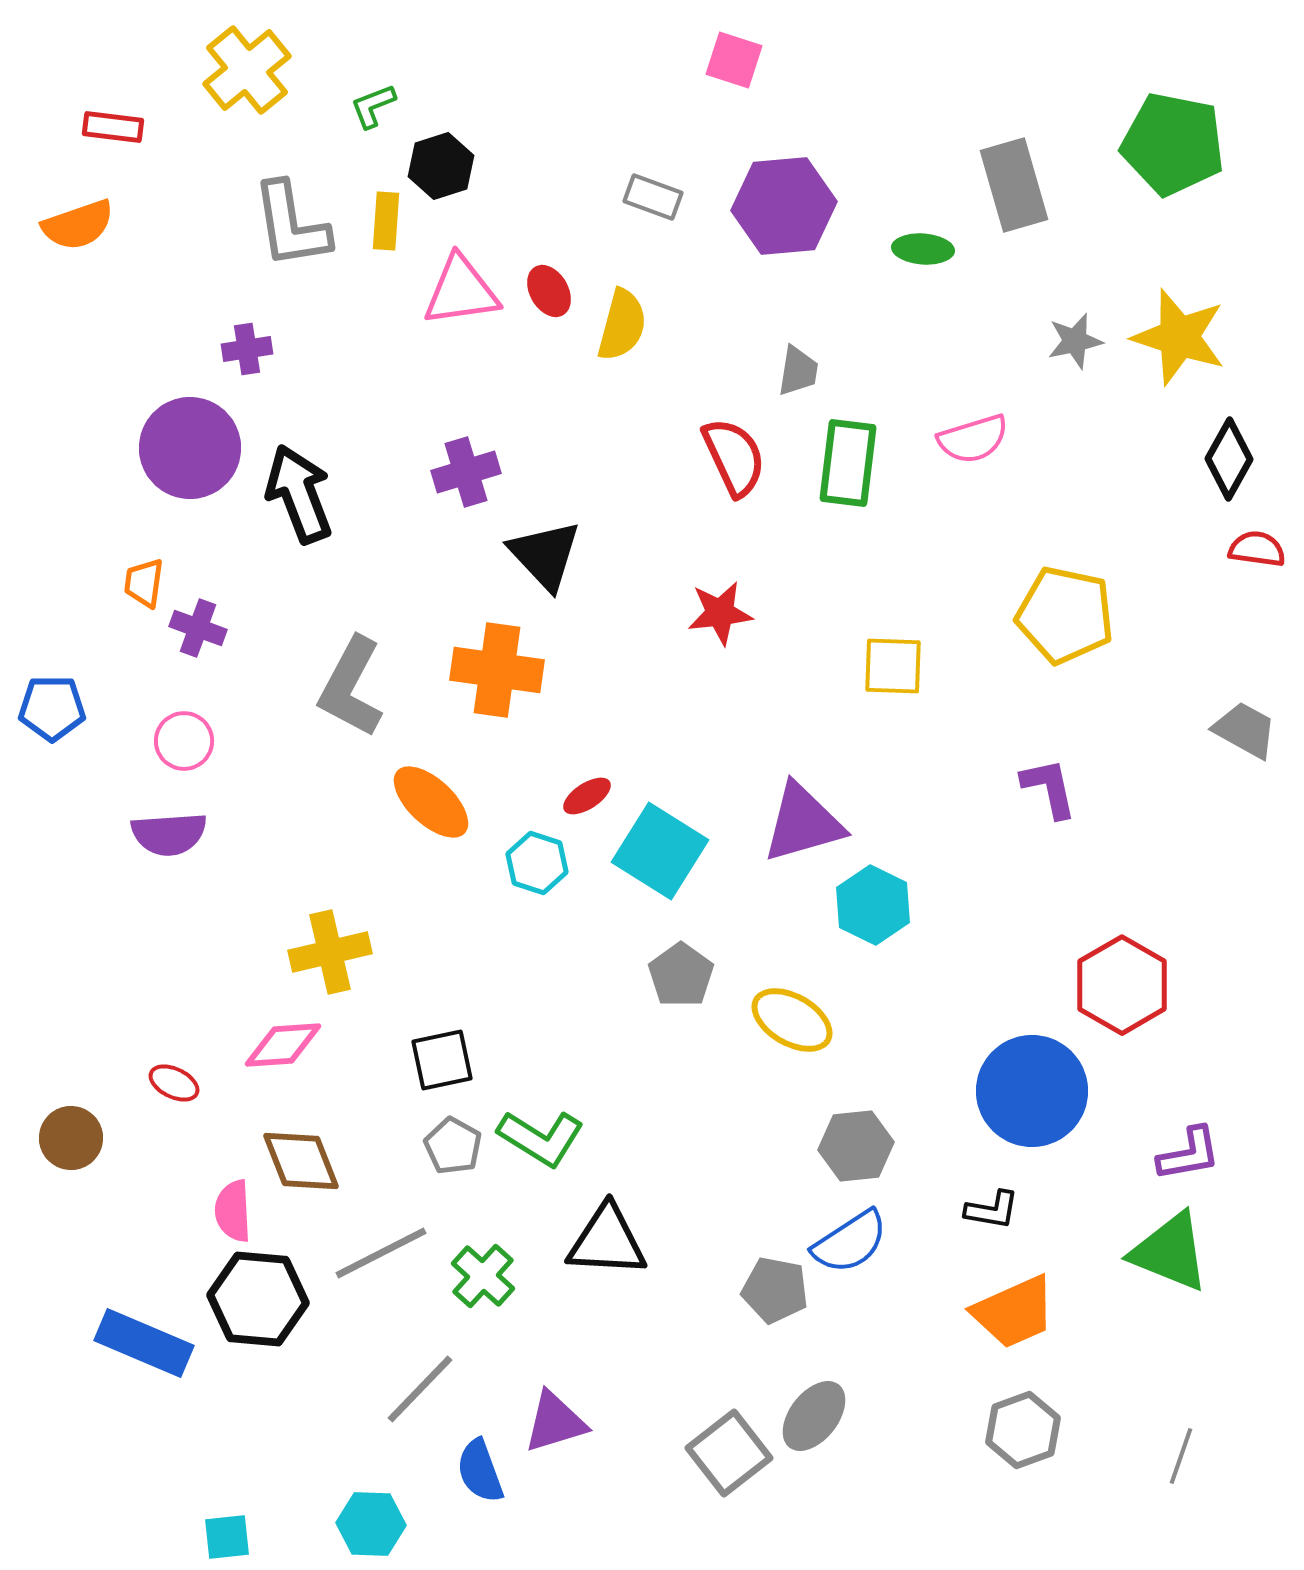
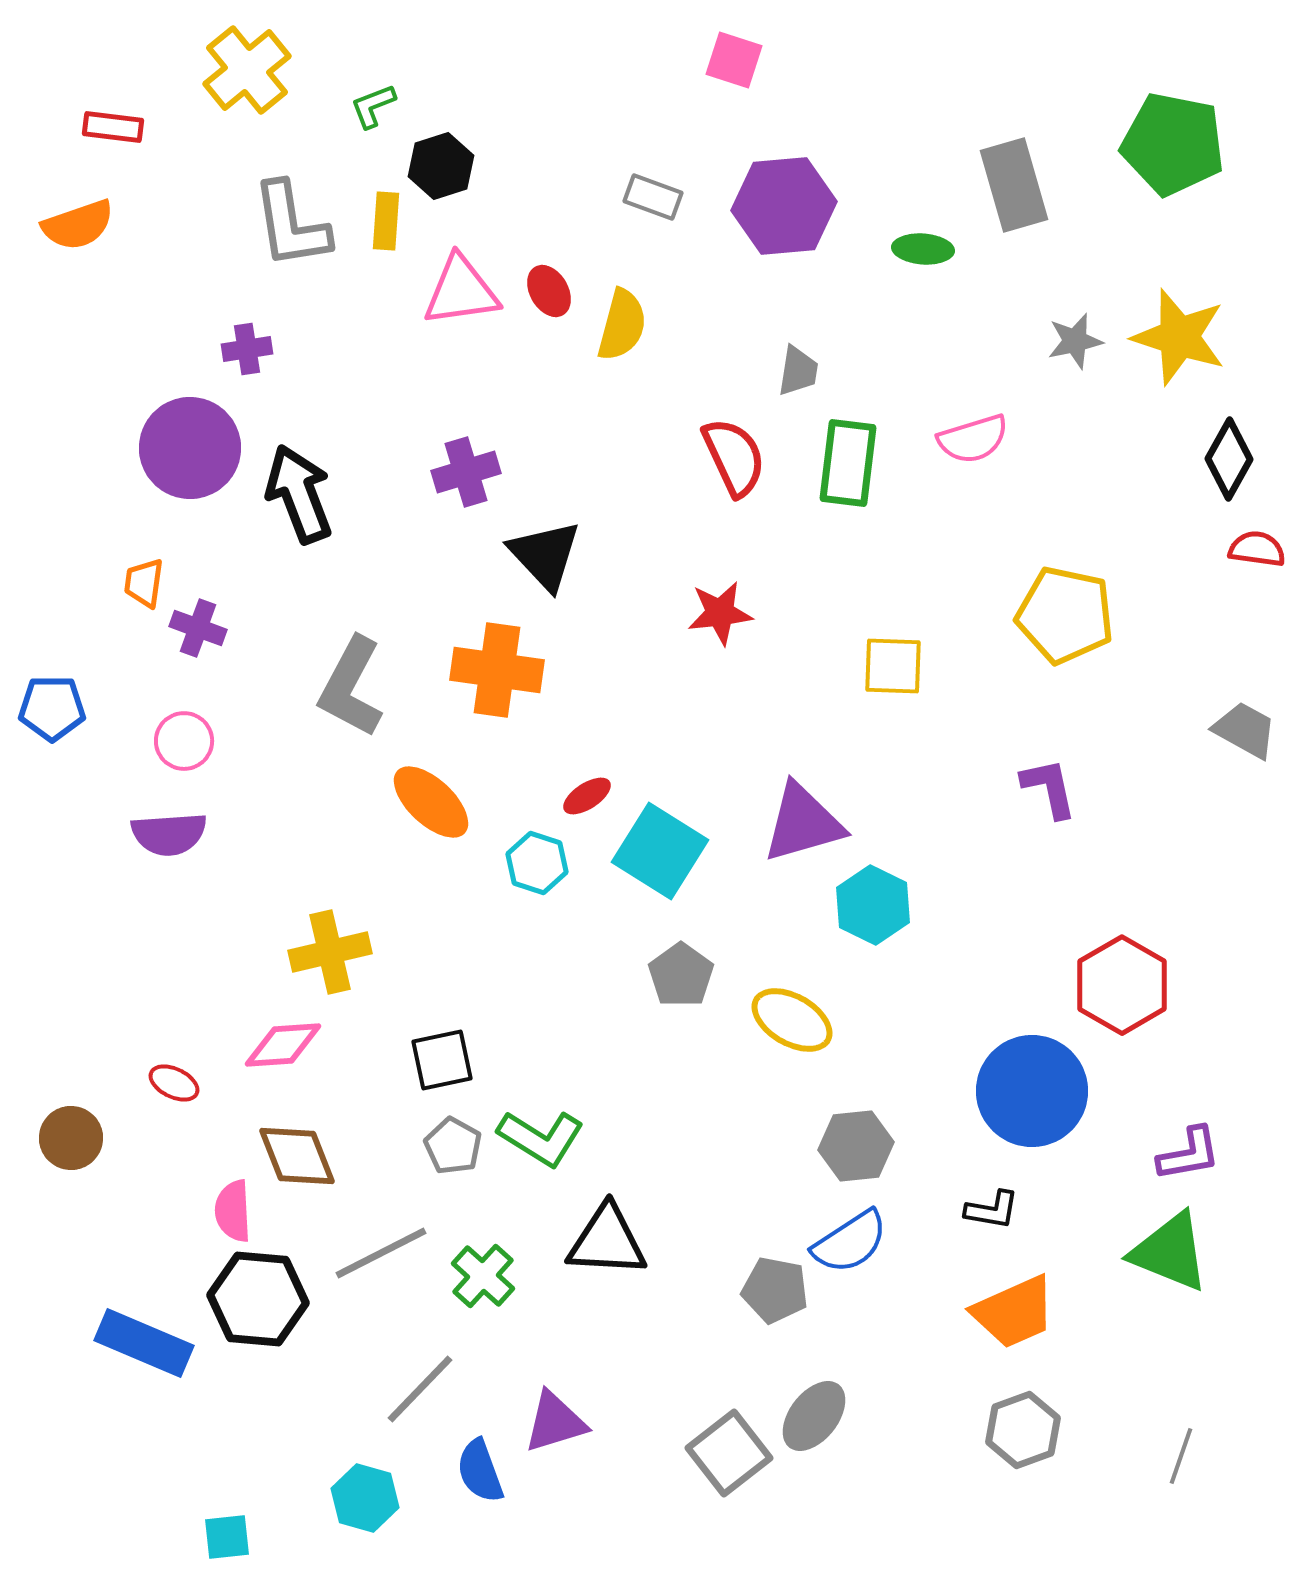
brown diamond at (301, 1161): moved 4 px left, 5 px up
cyan hexagon at (371, 1524): moved 6 px left, 26 px up; rotated 14 degrees clockwise
